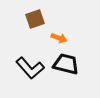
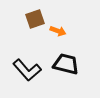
orange arrow: moved 1 px left, 7 px up
black L-shape: moved 3 px left, 2 px down
